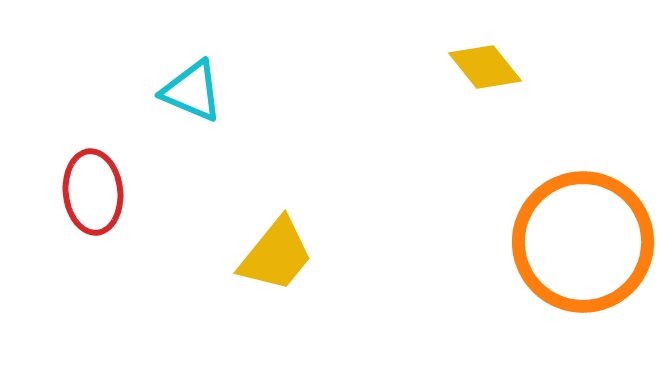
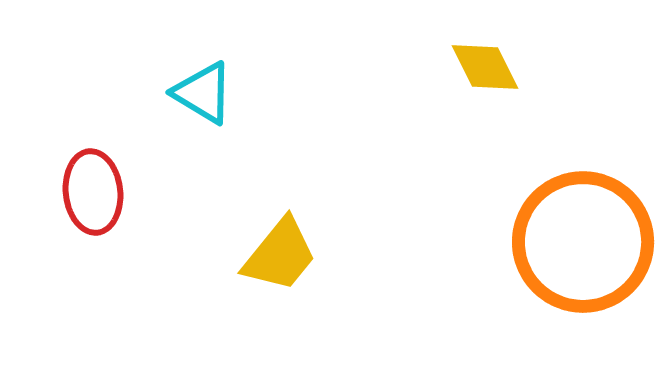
yellow diamond: rotated 12 degrees clockwise
cyan triangle: moved 11 px right, 2 px down; rotated 8 degrees clockwise
yellow trapezoid: moved 4 px right
